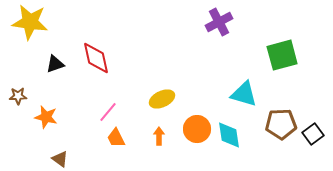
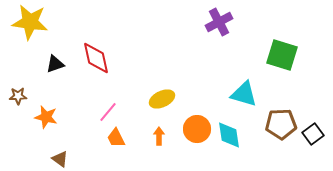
green square: rotated 32 degrees clockwise
